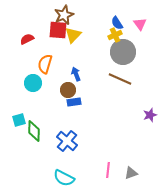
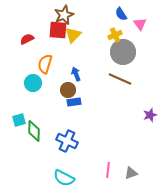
blue semicircle: moved 4 px right, 9 px up
blue cross: rotated 15 degrees counterclockwise
